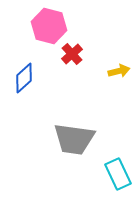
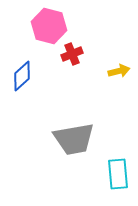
red cross: rotated 20 degrees clockwise
blue diamond: moved 2 px left, 2 px up
gray trapezoid: rotated 18 degrees counterclockwise
cyan rectangle: rotated 20 degrees clockwise
